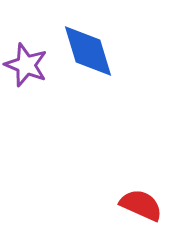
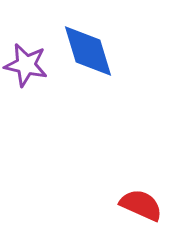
purple star: rotated 9 degrees counterclockwise
